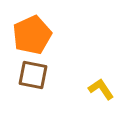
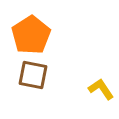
orange pentagon: moved 1 px left; rotated 9 degrees counterclockwise
